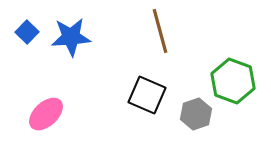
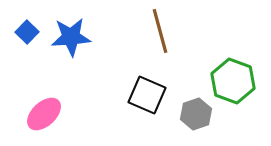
pink ellipse: moved 2 px left
